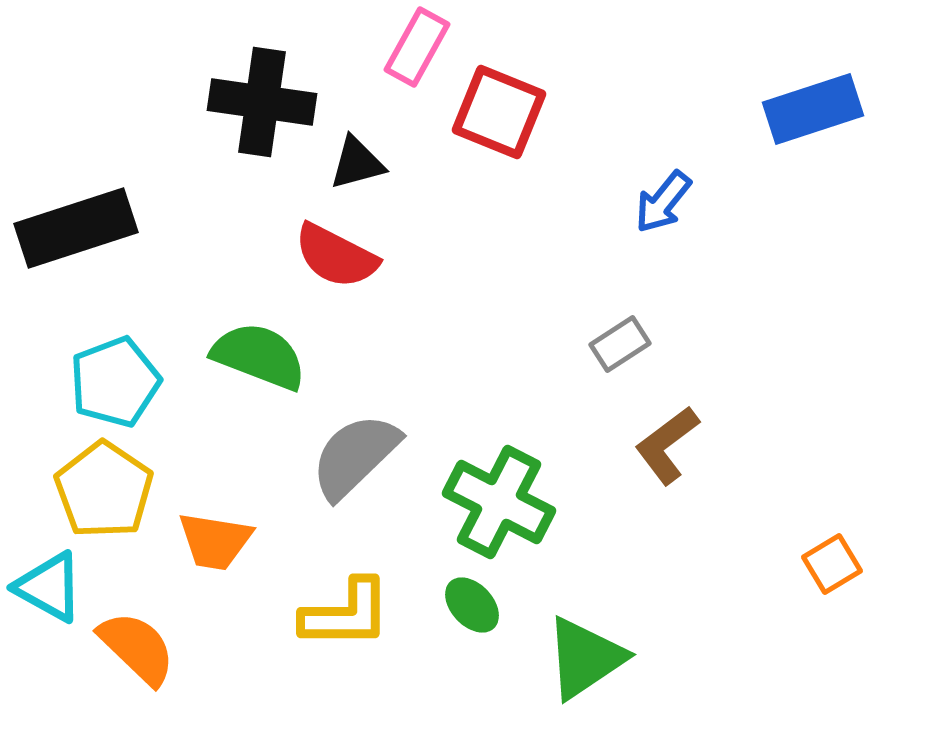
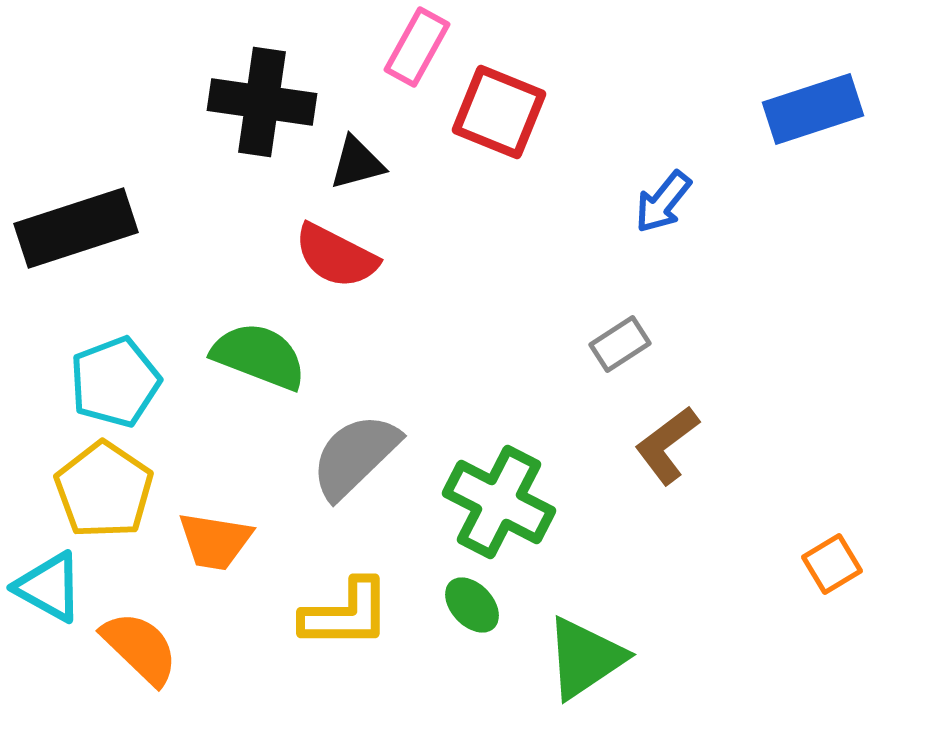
orange semicircle: moved 3 px right
